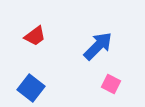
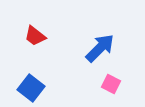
red trapezoid: rotated 75 degrees clockwise
blue arrow: moved 2 px right, 2 px down
